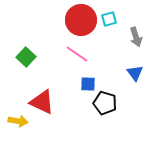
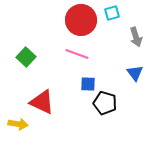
cyan square: moved 3 px right, 6 px up
pink line: rotated 15 degrees counterclockwise
yellow arrow: moved 3 px down
